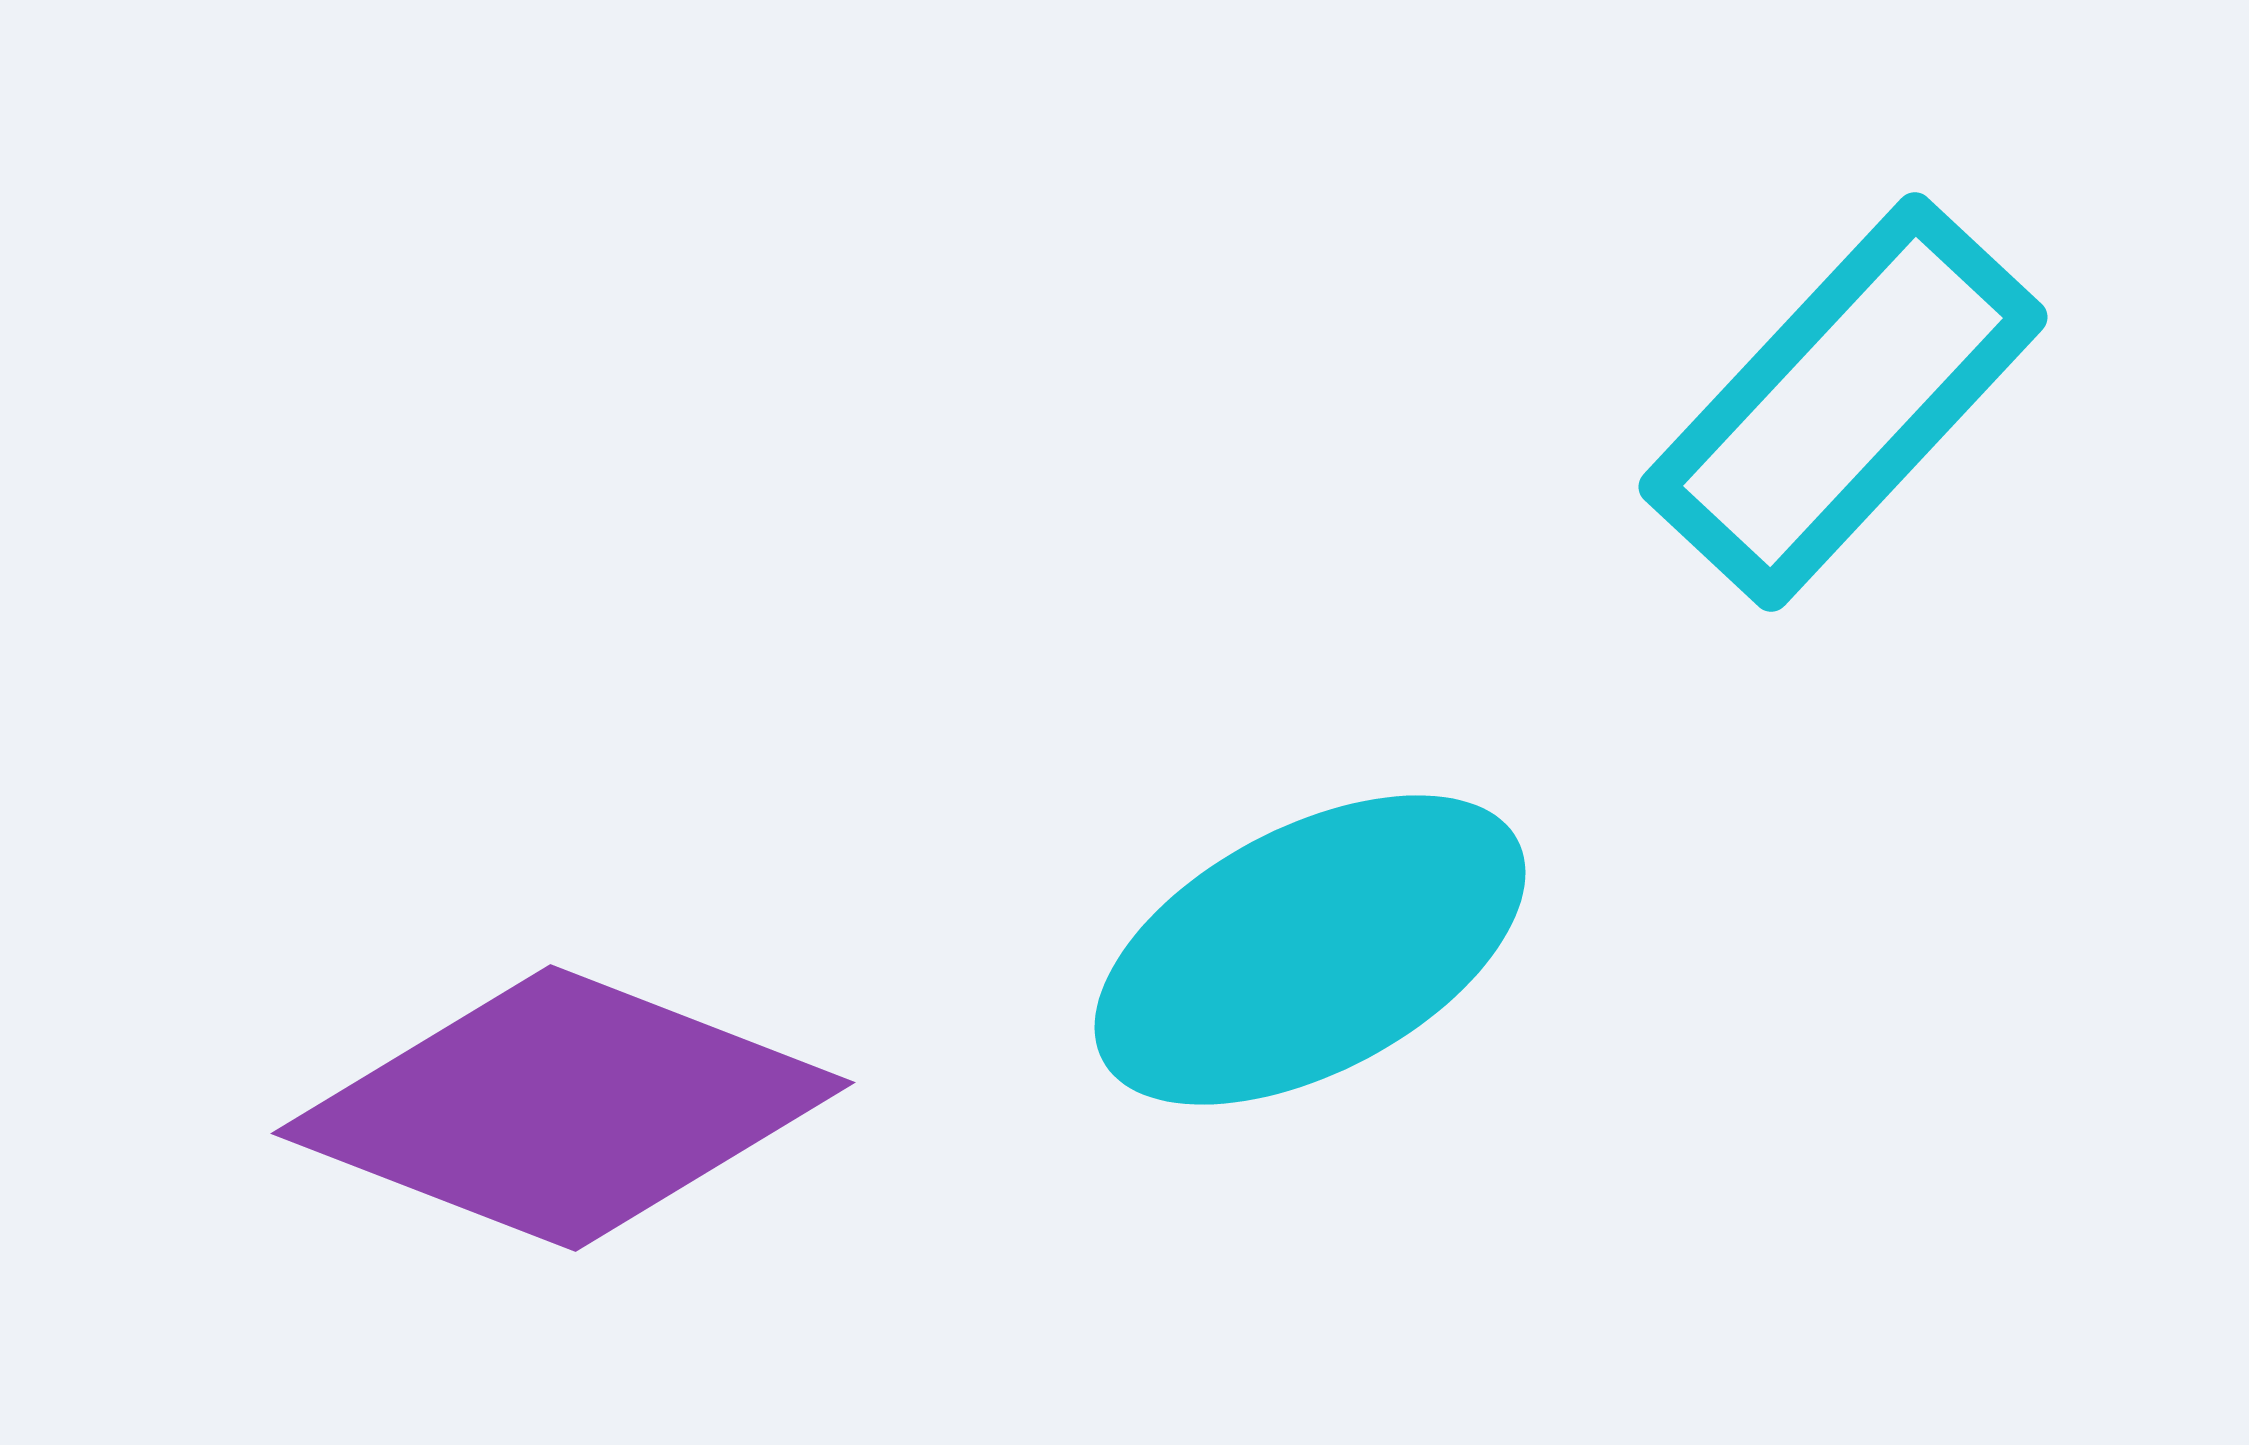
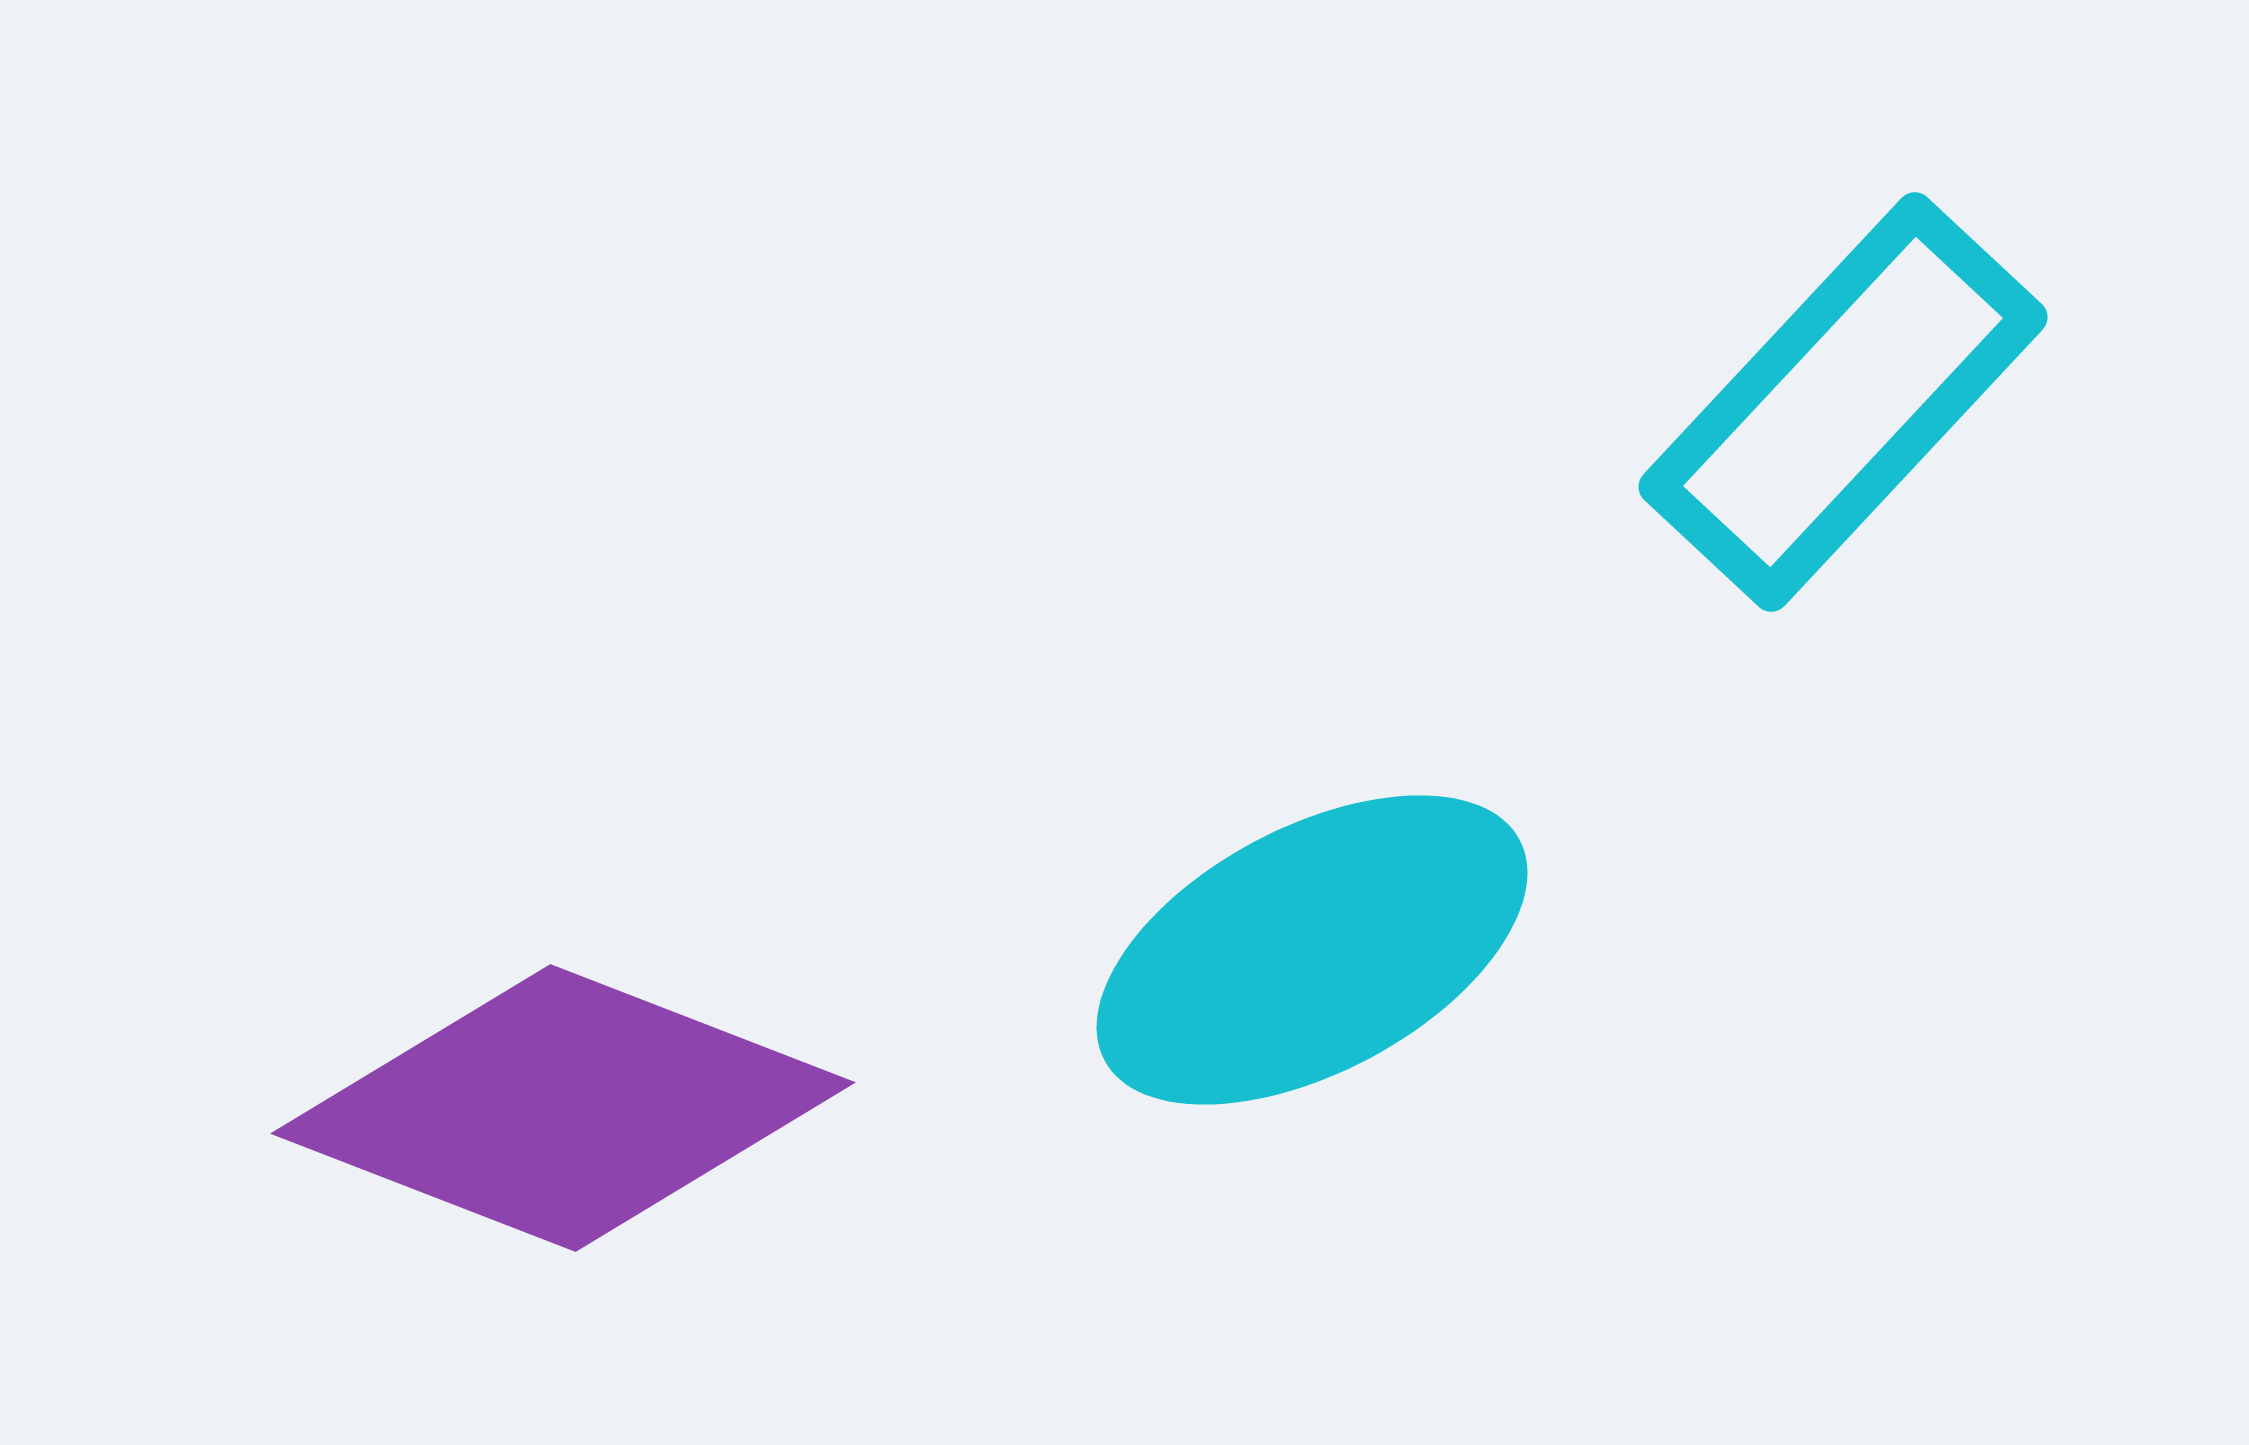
cyan ellipse: moved 2 px right
